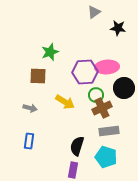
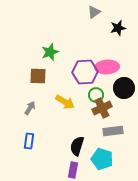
black star: rotated 21 degrees counterclockwise
gray arrow: rotated 72 degrees counterclockwise
gray rectangle: moved 4 px right
cyan pentagon: moved 4 px left, 2 px down
